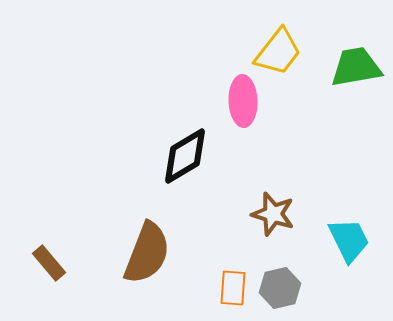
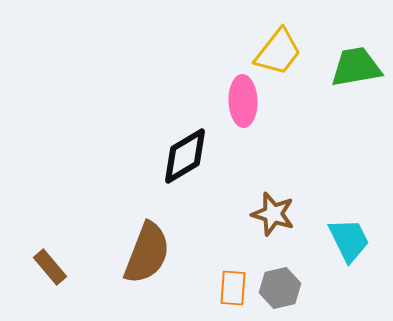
brown rectangle: moved 1 px right, 4 px down
